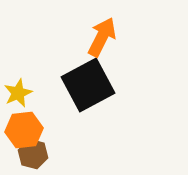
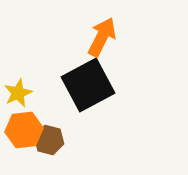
brown hexagon: moved 16 px right, 14 px up
